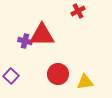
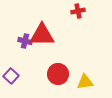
red cross: rotated 16 degrees clockwise
